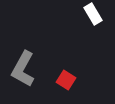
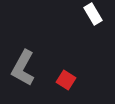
gray L-shape: moved 1 px up
